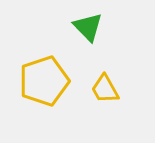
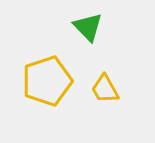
yellow pentagon: moved 3 px right
